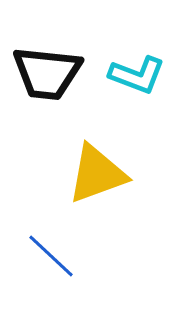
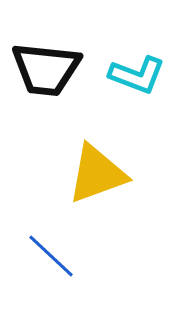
black trapezoid: moved 1 px left, 4 px up
